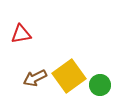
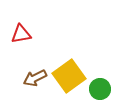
green circle: moved 4 px down
